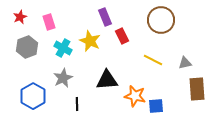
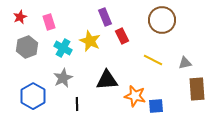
brown circle: moved 1 px right
